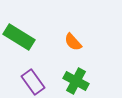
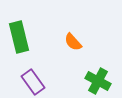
green rectangle: rotated 44 degrees clockwise
green cross: moved 22 px right
